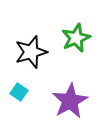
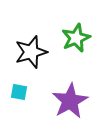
cyan square: rotated 24 degrees counterclockwise
